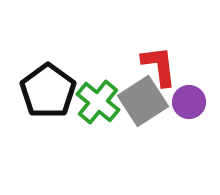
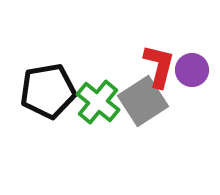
red L-shape: rotated 21 degrees clockwise
black pentagon: rotated 26 degrees clockwise
purple circle: moved 3 px right, 32 px up
